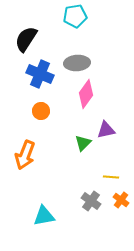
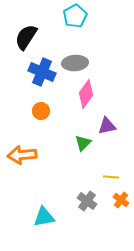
cyan pentagon: rotated 20 degrees counterclockwise
black semicircle: moved 2 px up
gray ellipse: moved 2 px left
blue cross: moved 2 px right, 2 px up
purple triangle: moved 1 px right, 4 px up
orange arrow: moved 3 px left; rotated 64 degrees clockwise
gray cross: moved 4 px left
cyan triangle: moved 1 px down
